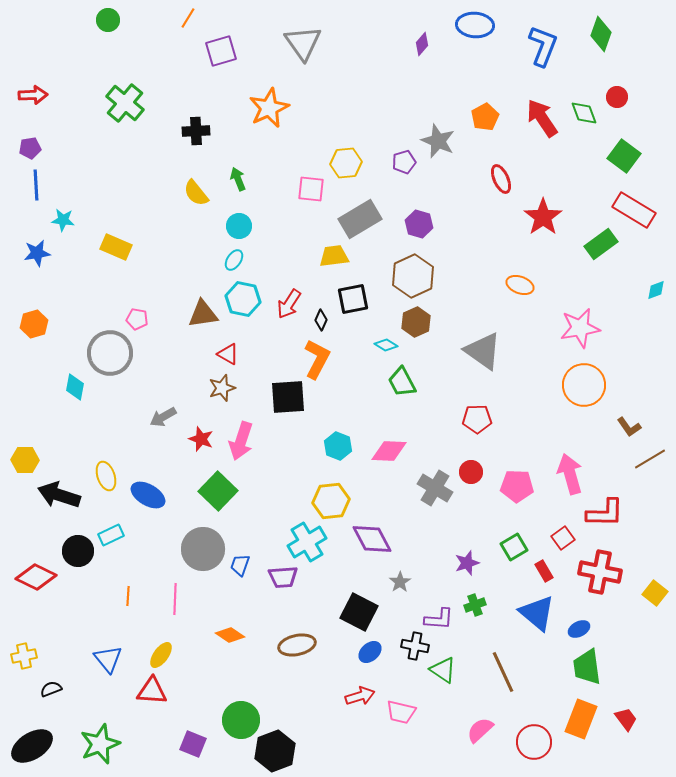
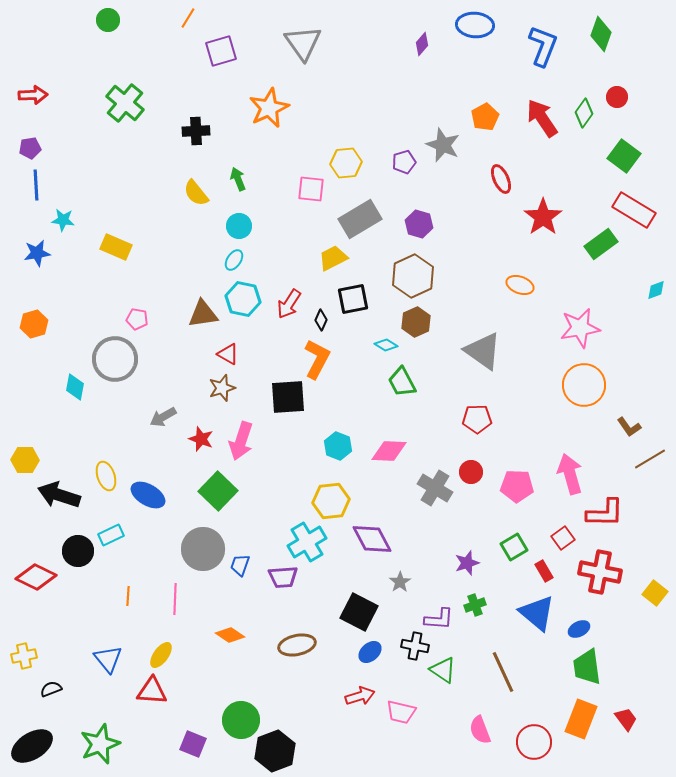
green diamond at (584, 113): rotated 56 degrees clockwise
gray star at (438, 141): moved 5 px right, 4 px down
yellow trapezoid at (334, 256): moved 1 px left, 2 px down; rotated 20 degrees counterclockwise
gray circle at (110, 353): moved 5 px right, 6 px down
pink semicircle at (480, 730): rotated 68 degrees counterclockwise
